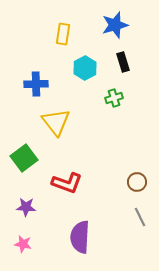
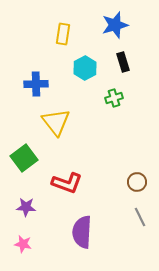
purple semicircle: moved 2 px right, 5 px up
